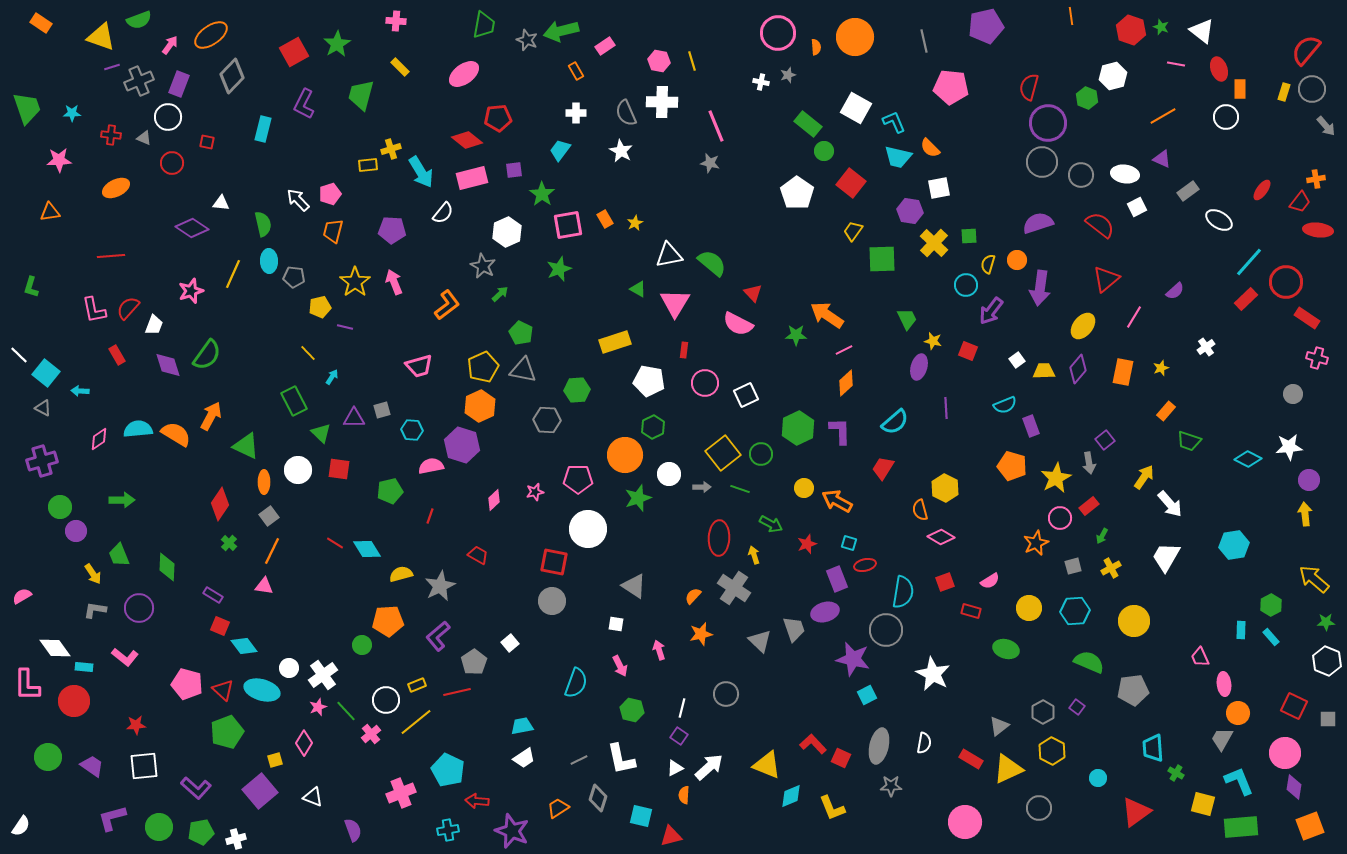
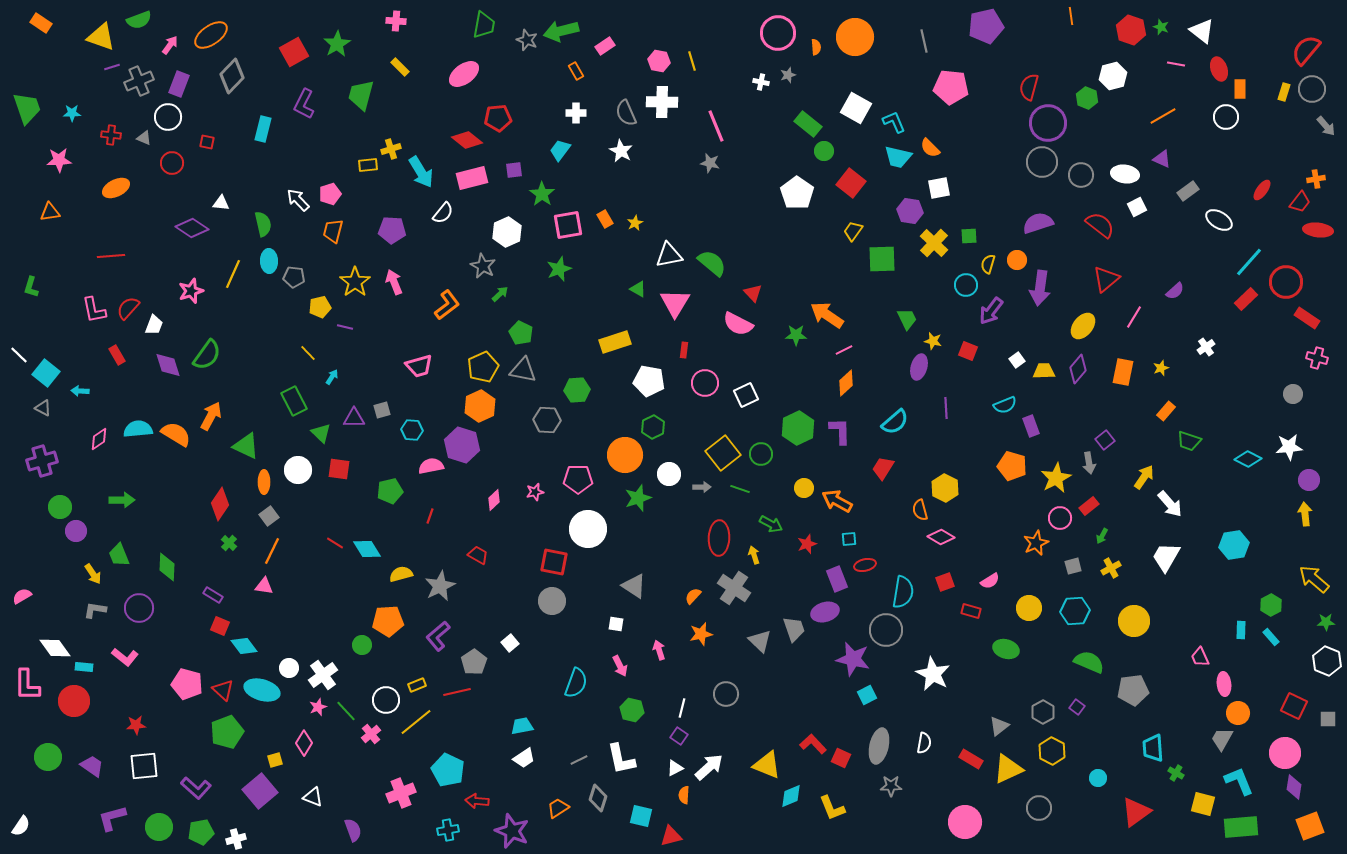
cyan square at (849, 543): moved 4 px up; rotated 21 degrees counterclockwise
